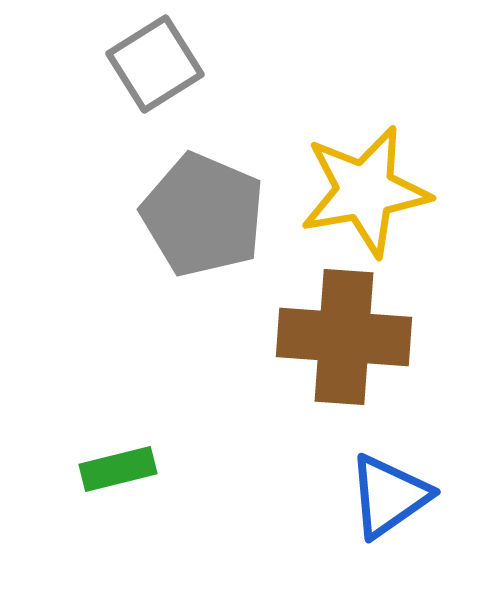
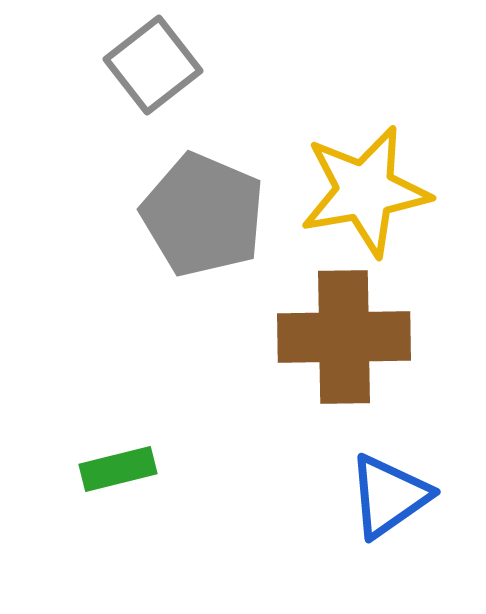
gray square: moved 2 px left, 1 px down; rotated 6 degrees counterclockwise
brown cross: rotated 5 degrees counterclockwise
